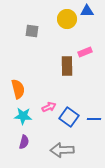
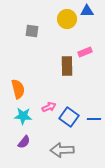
purple semicircle: rotated 24 degrees clockwise
